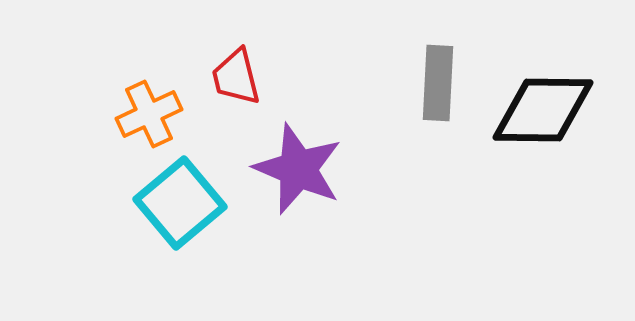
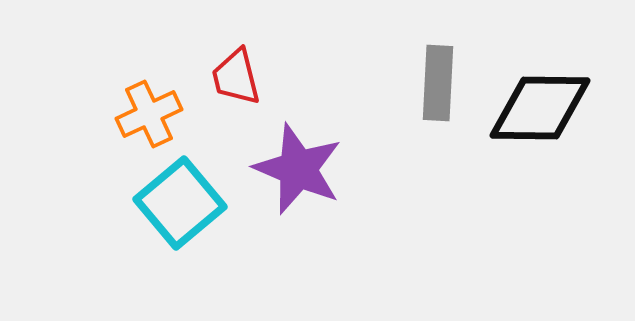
black diamond: moved 3 px left, 2 px up
